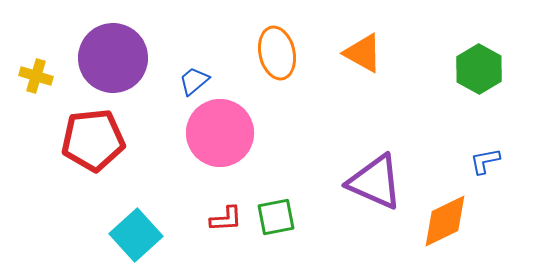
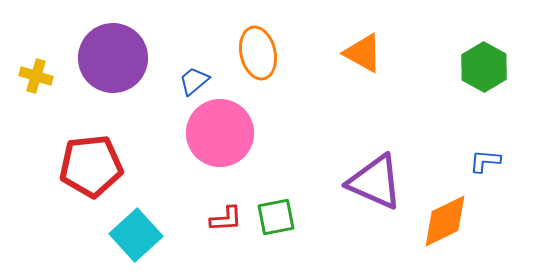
orange ellipse: moved 19 px left
green hexagon: moved 5 px right, 2 px up
red pentagon: moved 2 px left, 26 px down
blue L-shape: rotated 16 degrees clockwise
